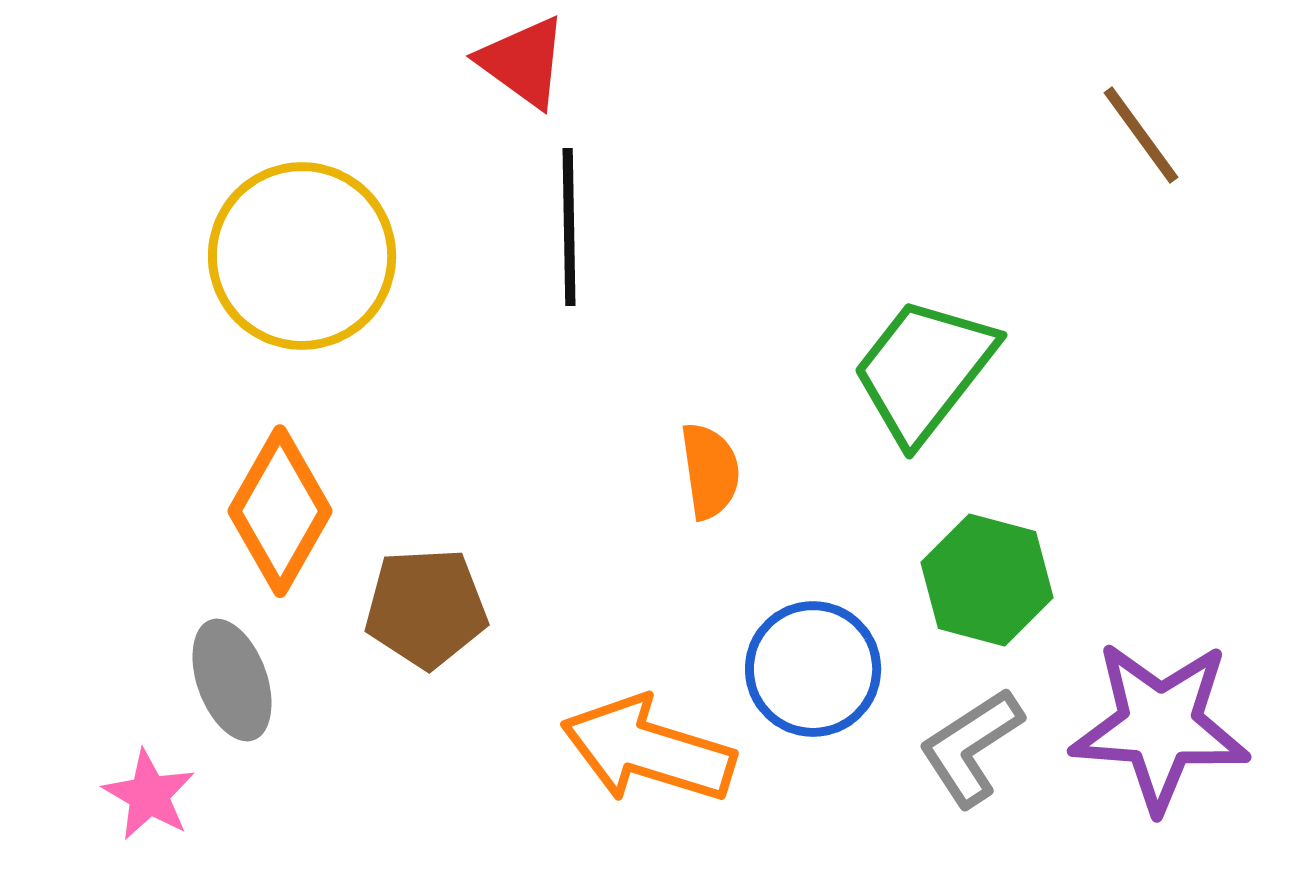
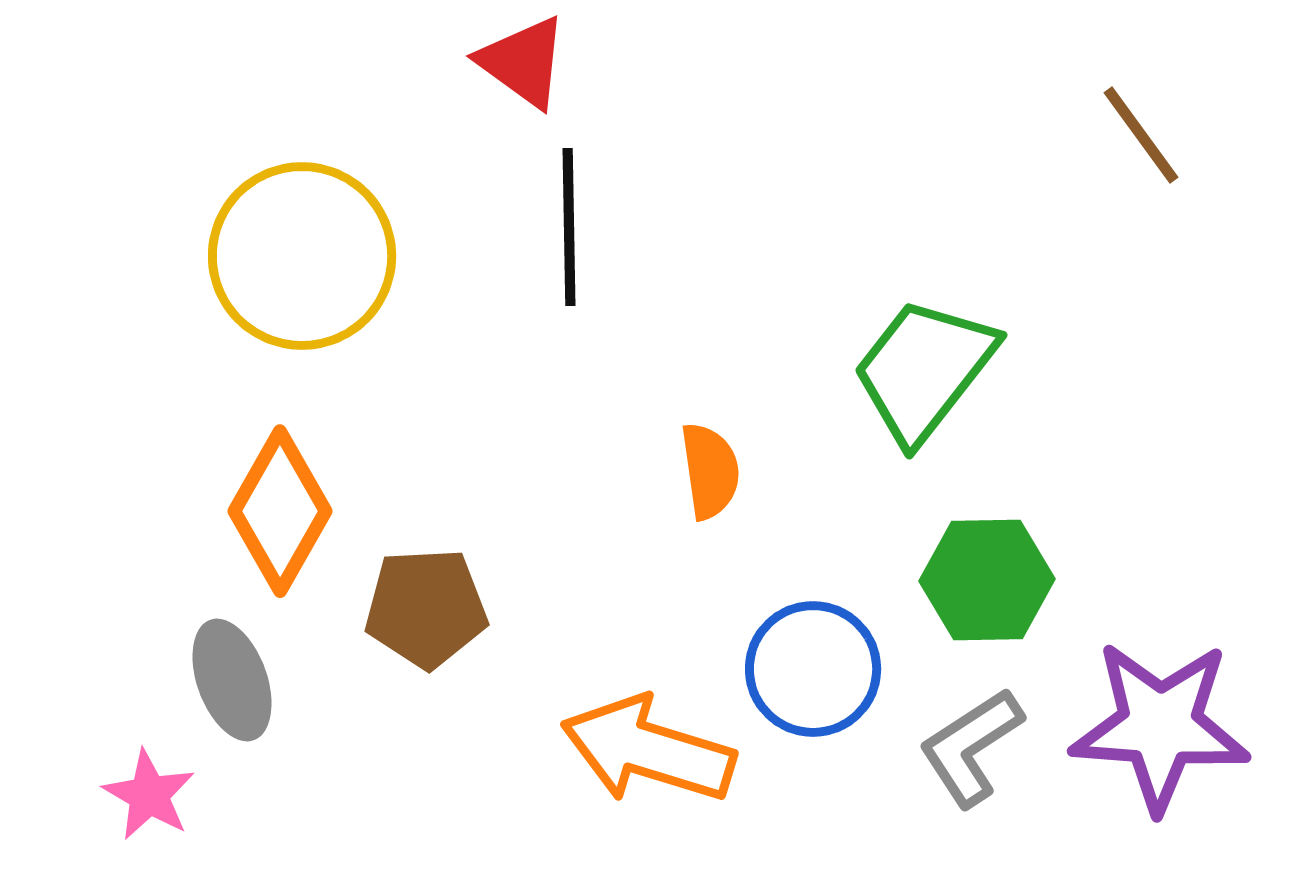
green hexagon: rotated 16 degrees counterclockwise
